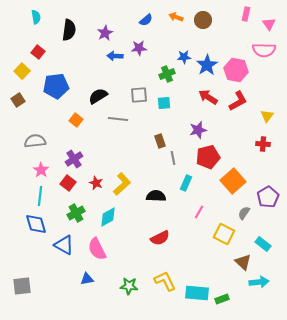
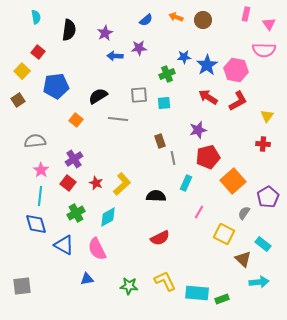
brown triangle at (243, 262): moved 3 px up
